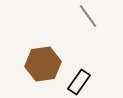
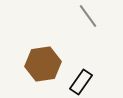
black rectangle: moved 2 px right
